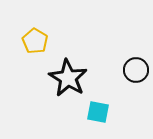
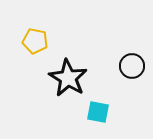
yellow pentagon: rotated 20 degrees counterclockwise
black circle: moved 4 px left, 4 px up
